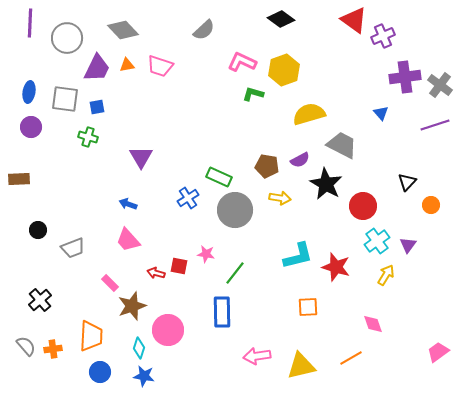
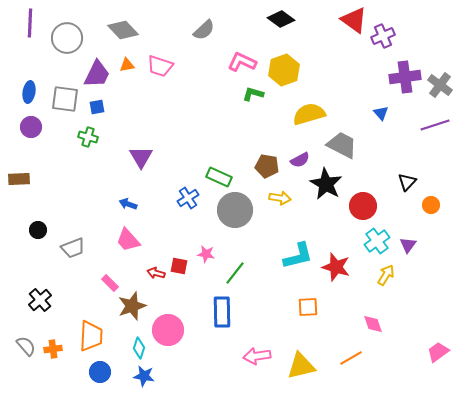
purple trapezoid at (97, 68): moved 6 px down
